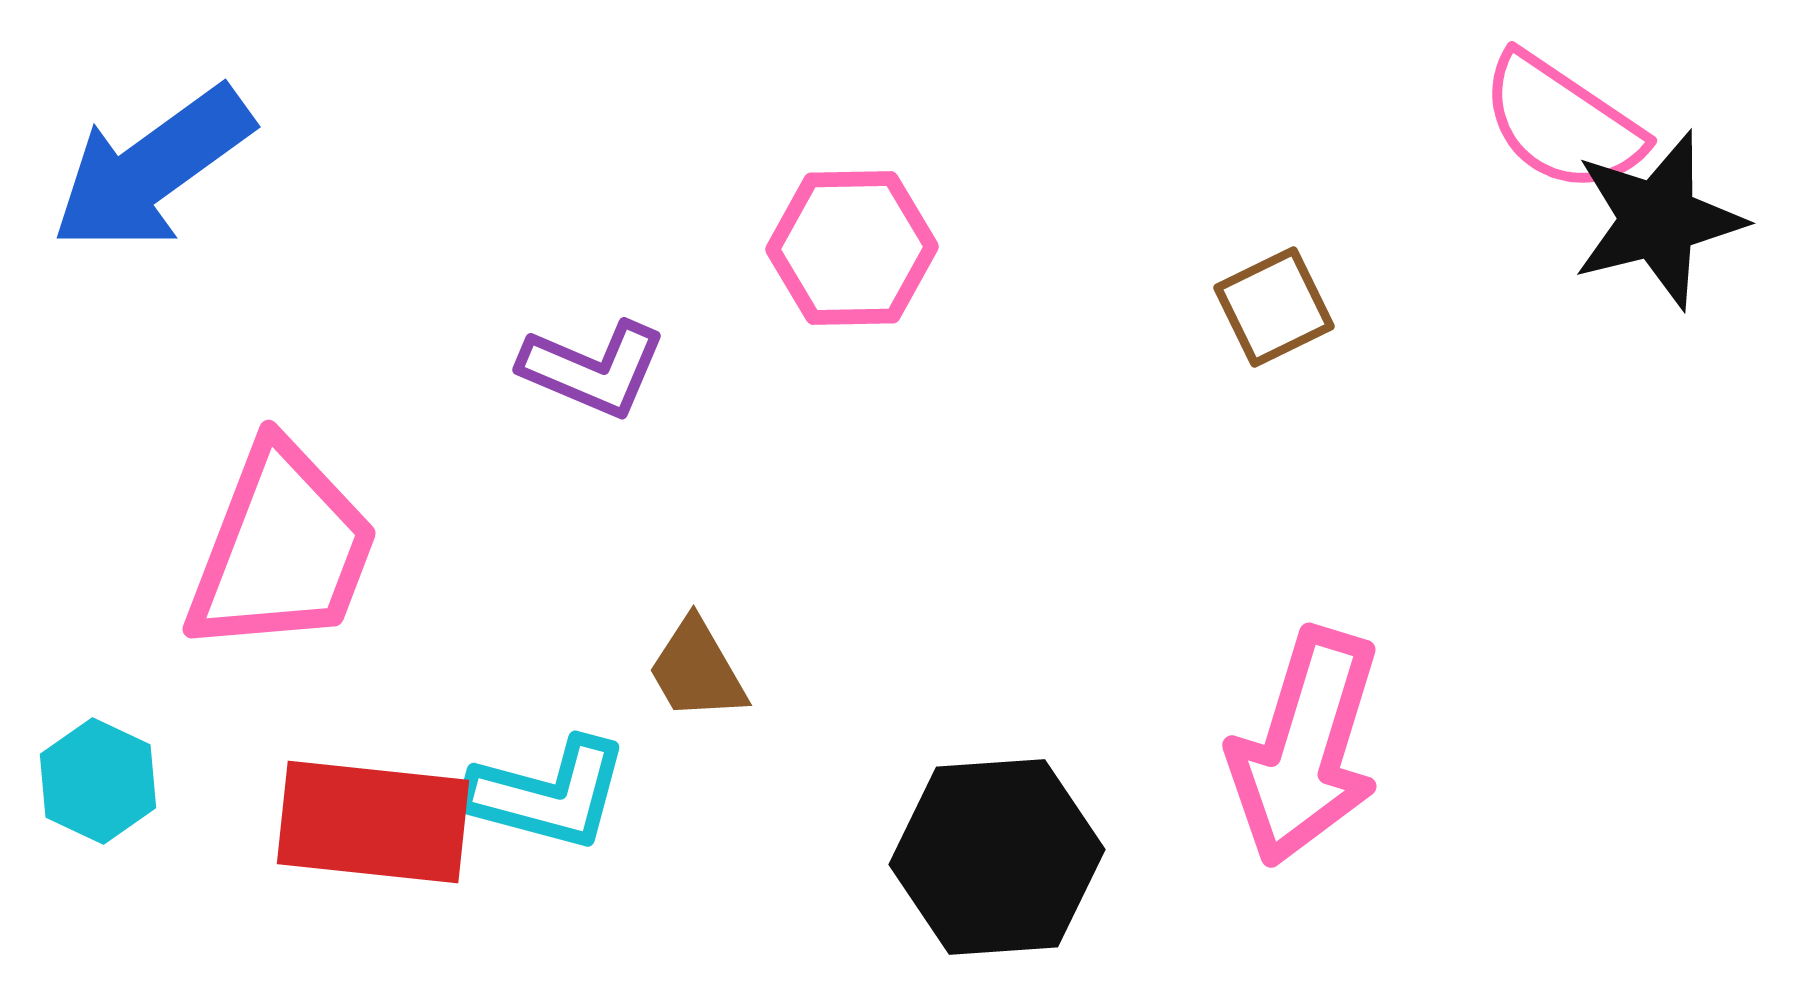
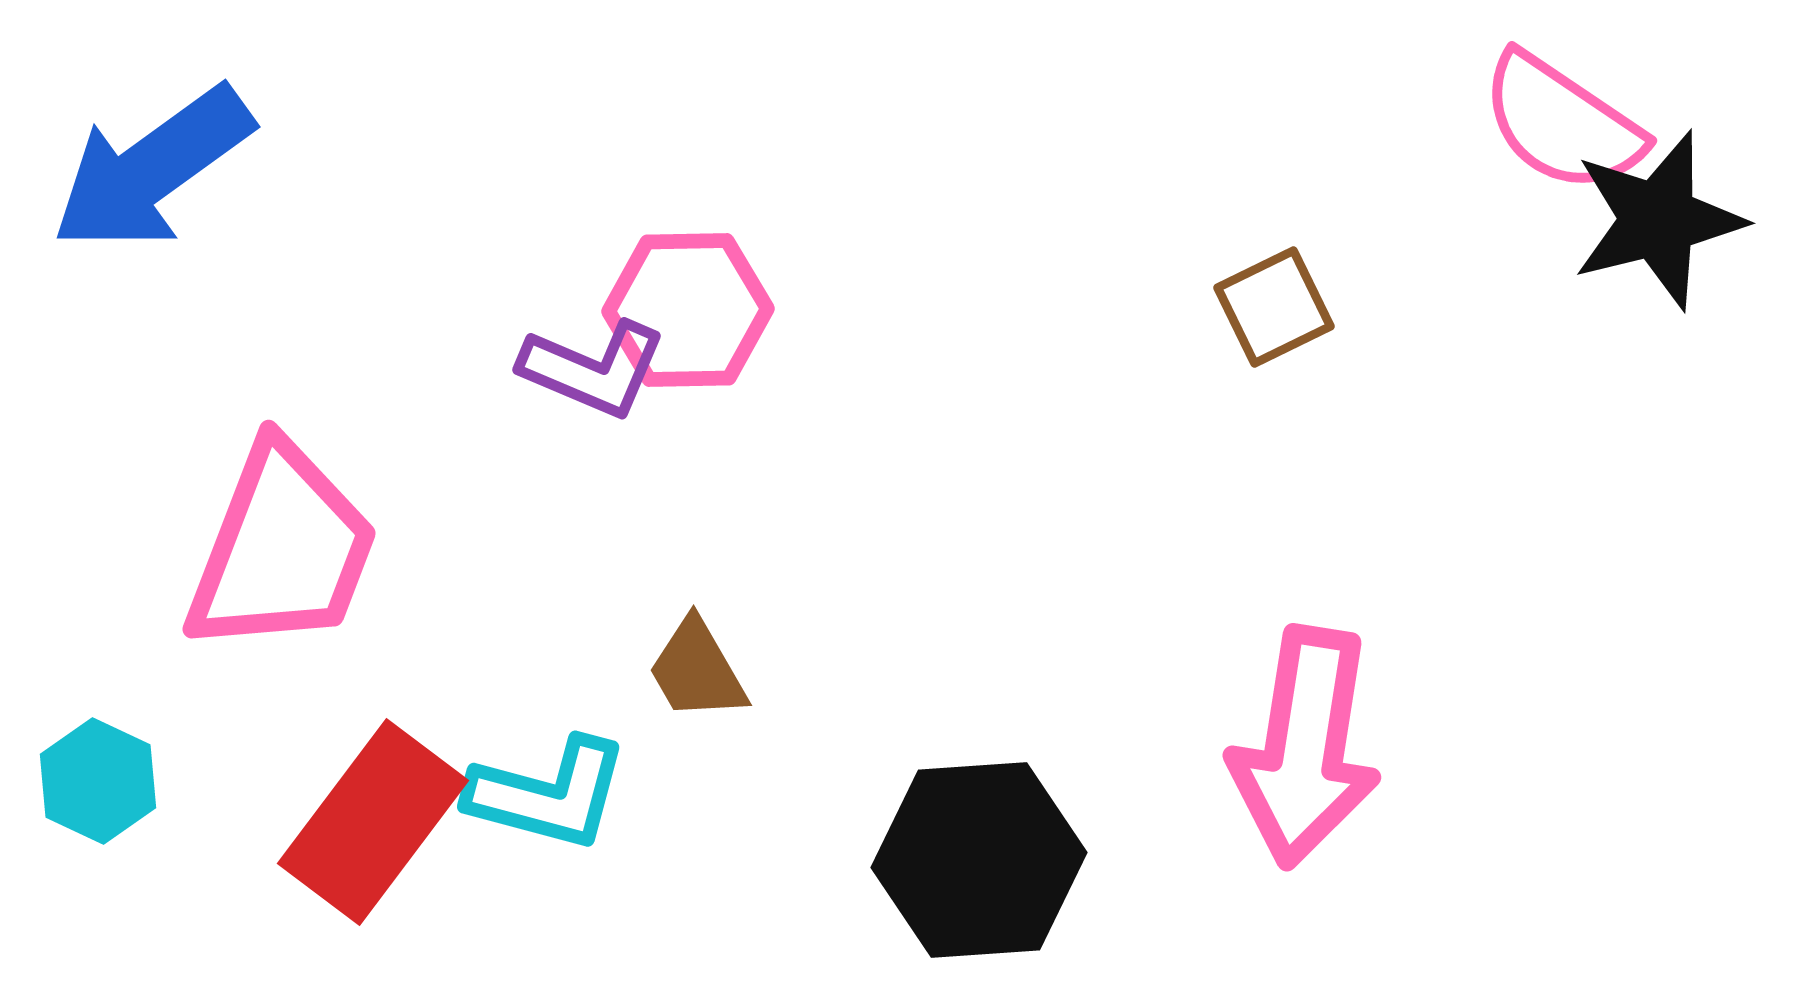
pink hexagon: moved 164 px left, 62 px down
pink arrow: rotated 8 degrees counterclockwise
red rectangle: rotated 59 degrees counterclockwise
black hexagon: moved 18 px left, 3 px down
